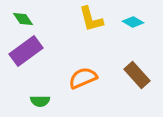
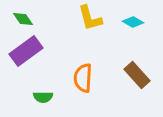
yellow L-shape: moved 1 px left, 1 px up
orange semicircle: rotated 64 degrees counterclockwise
green semicircle: moved 3 px right, 4 px up
